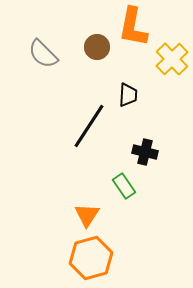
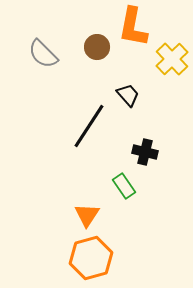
black trapezoid: rotated 45 degrees counterclockwise
